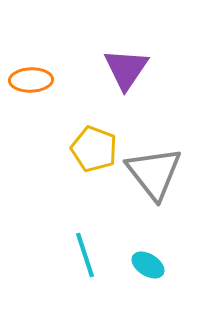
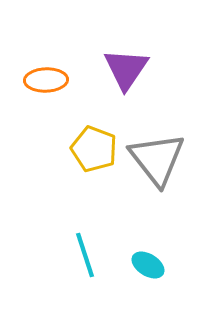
orange ellipse: moved 15 px right
gray triangle: moved 3 px right, 14 px up
